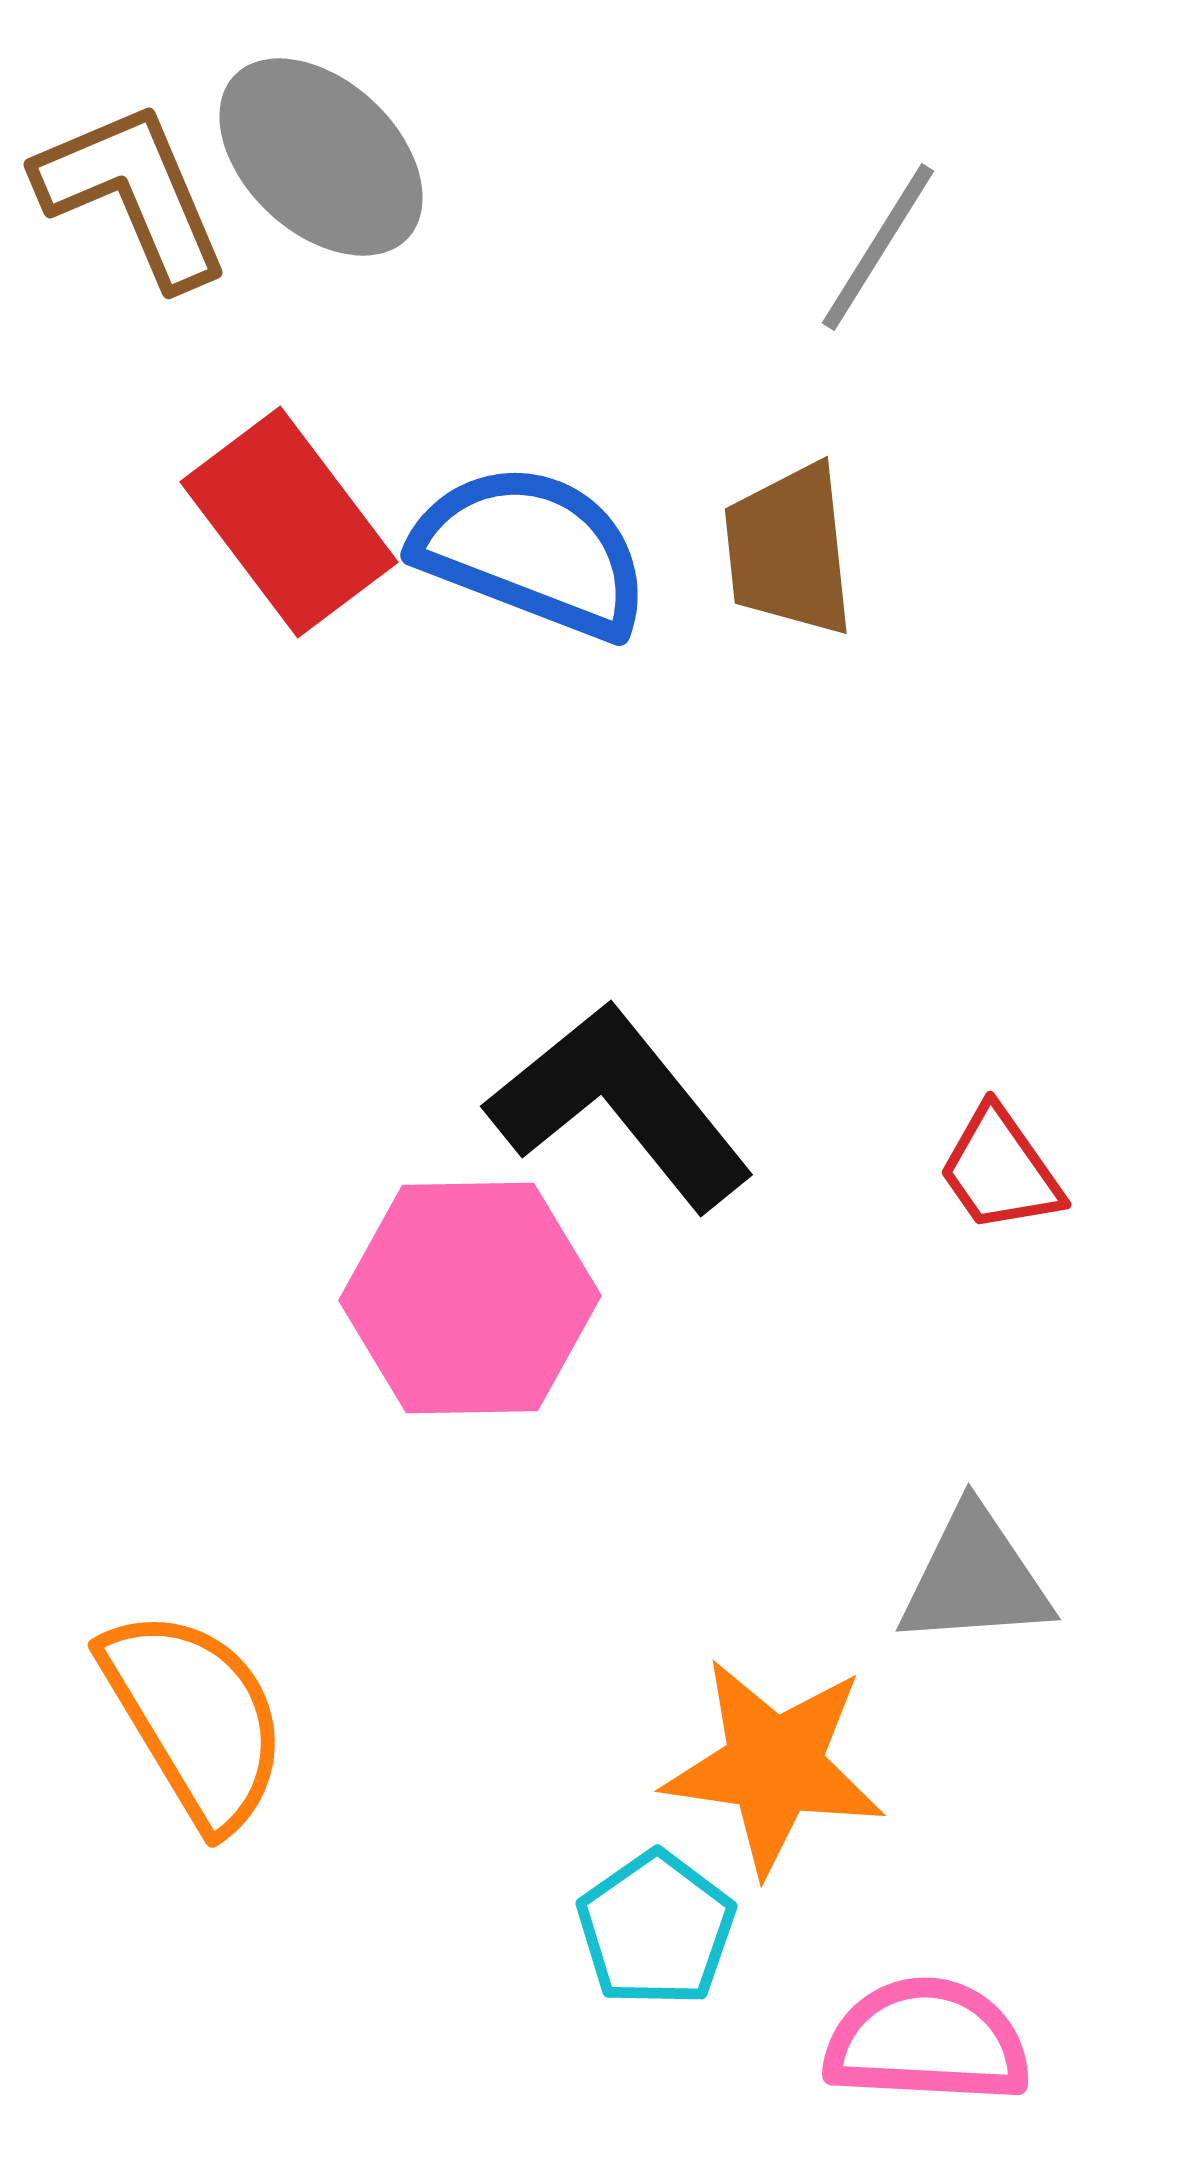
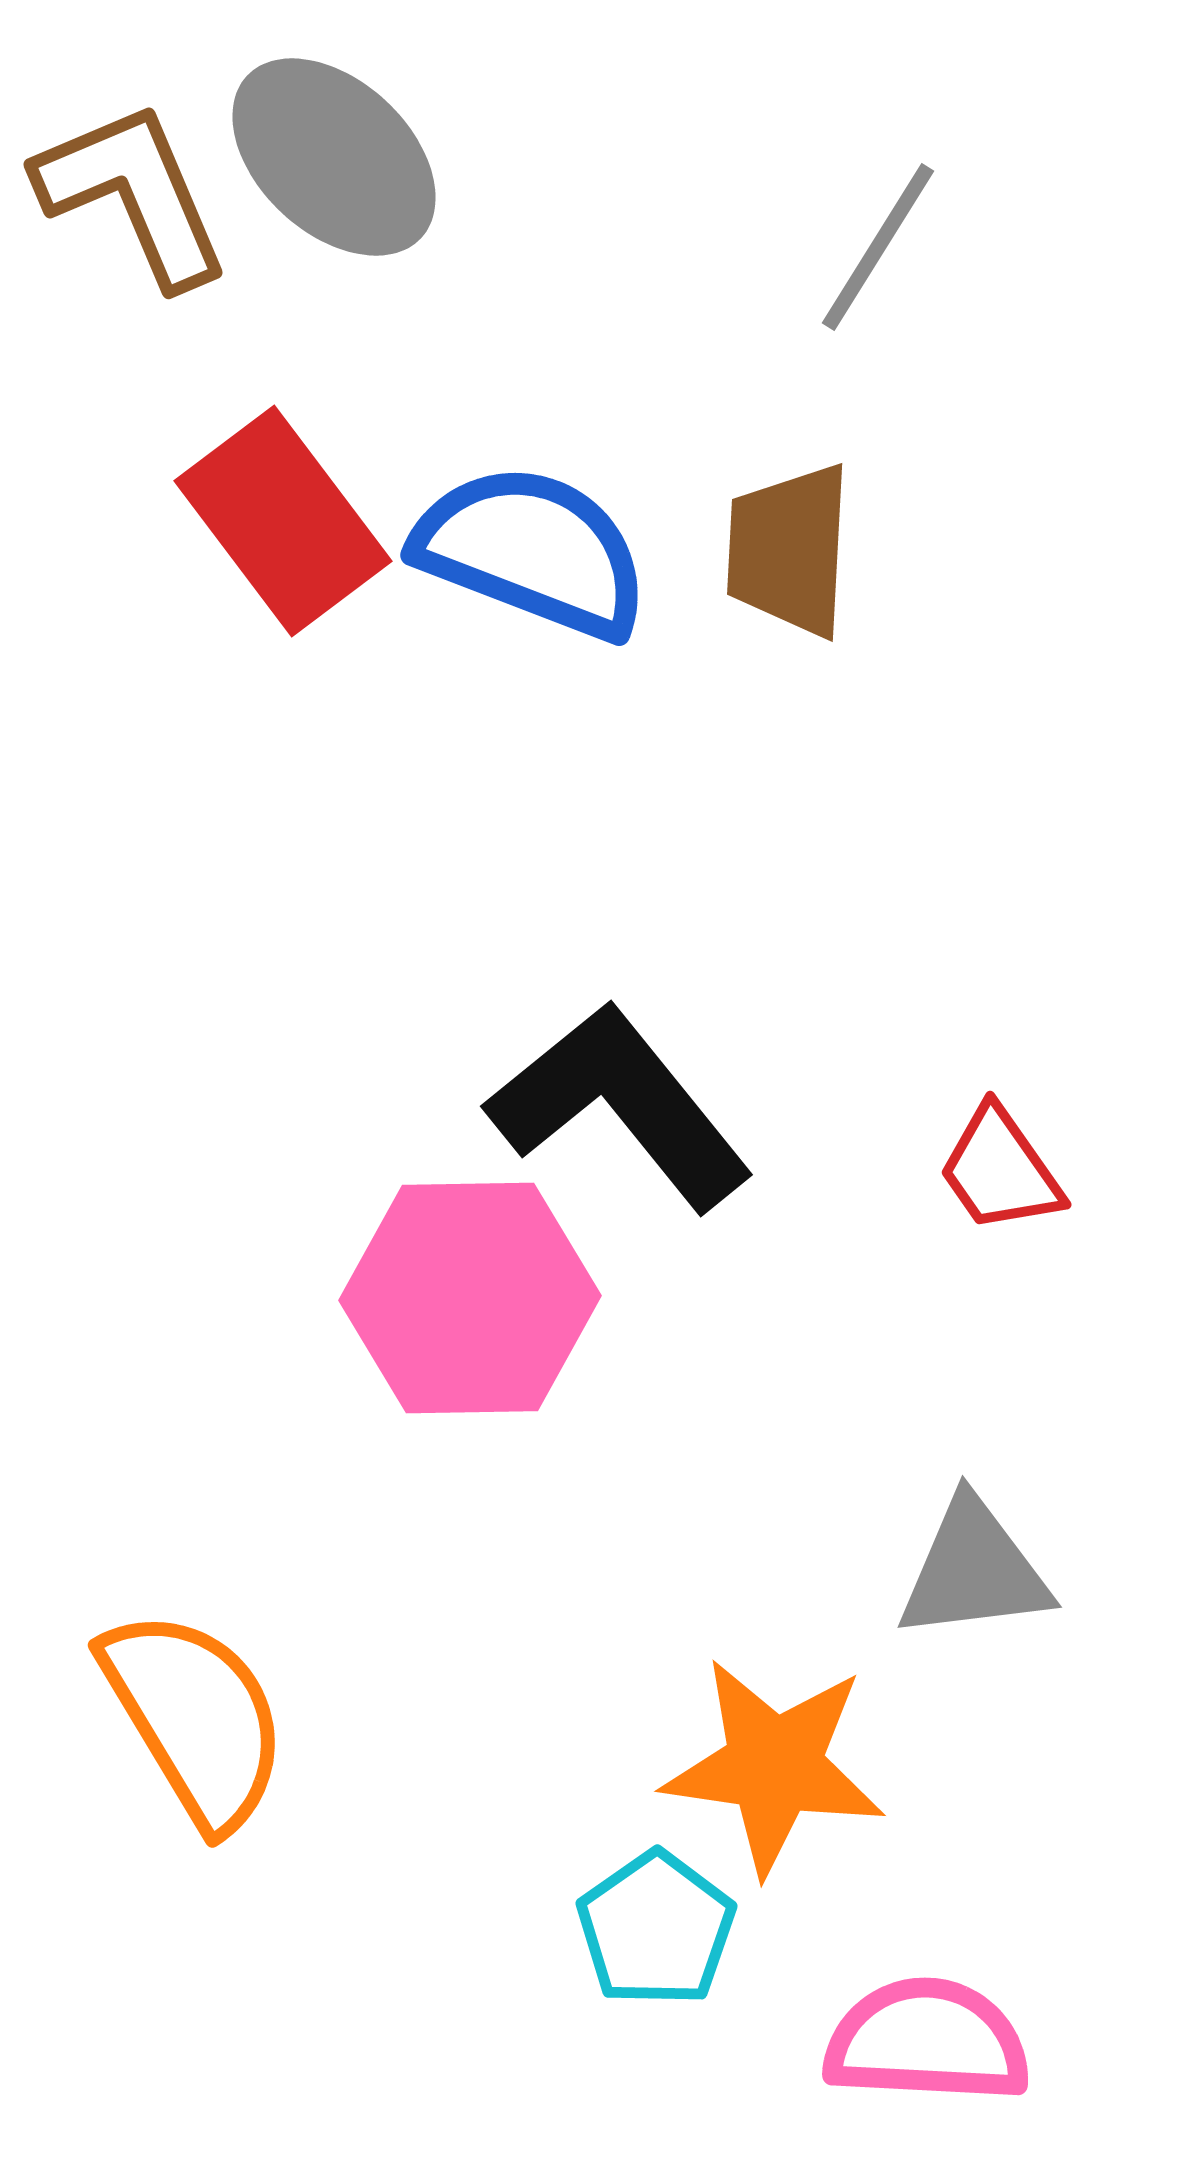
gray ellipse: moved 13 px right
red rectangle: moved 6 px left, 1 px up
brown trapezoid: rotated 9 degrees clockwise
gray triangle: moved 1 px left, 8 px up; rotated 3 degrees counterclockwise
